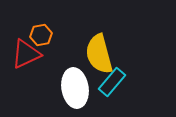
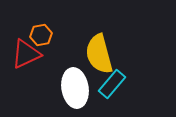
cyan rectangle: moved 2 px down
